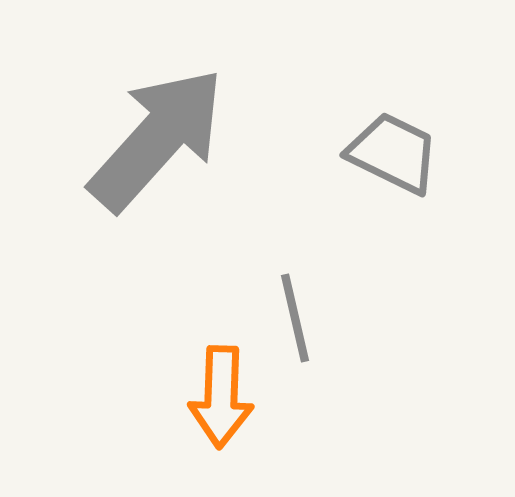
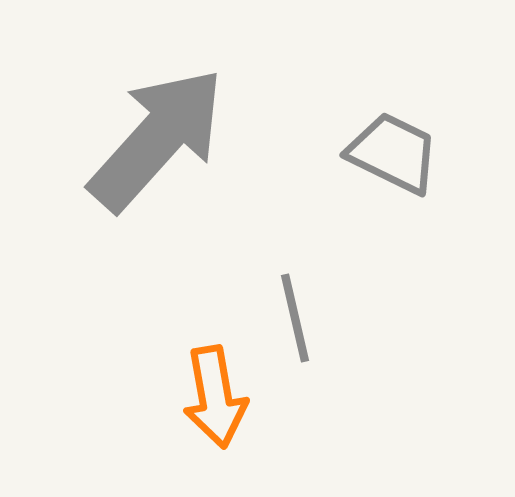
orange arrow: moved 6 px left; rotated 12 degrees counterclockwise
